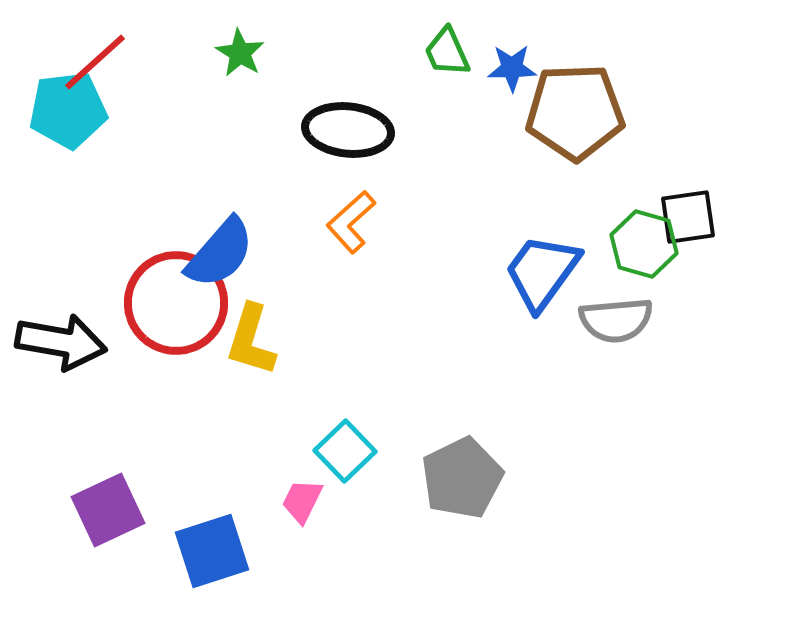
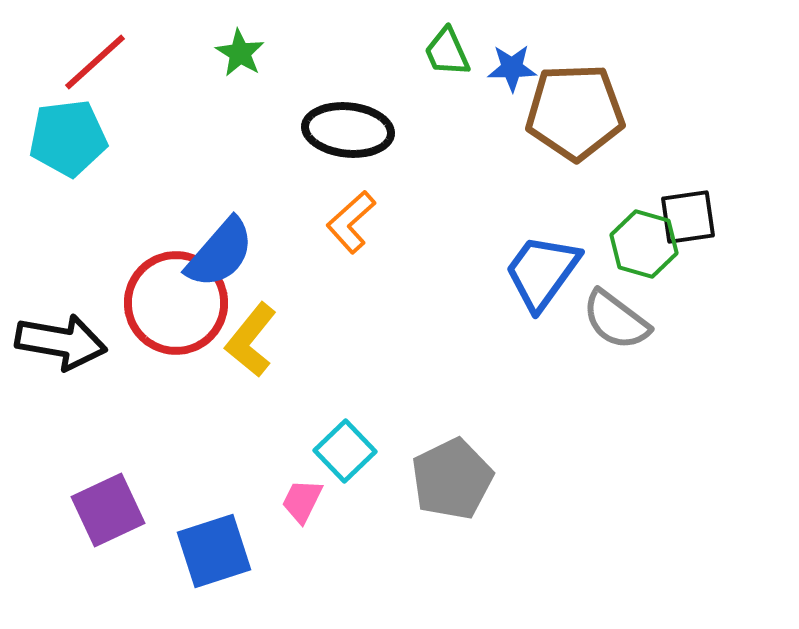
cyan pentagon: moved 28 px down
gray semicircle: rotated 42 degrees clockwise
yellow L-shape: rotated 22 degrees clockwise
gray pentagon: moved 10 px left, 1 px down
blue square: moved 2 px right
